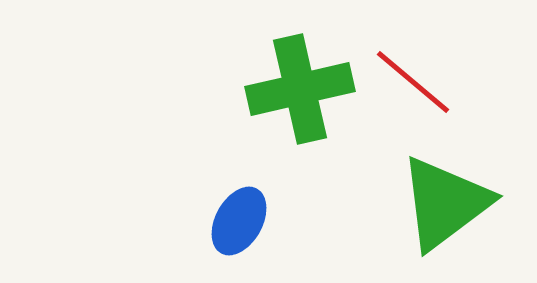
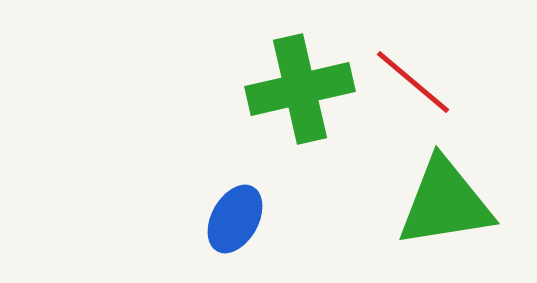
green triangle: rotated 28 degrees clockwise
blue ellipse: moved 4 px left, 2 px up
